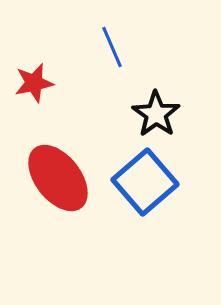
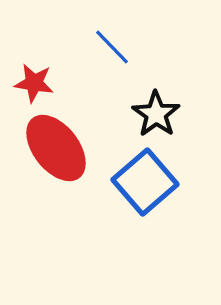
blue line: rotated 21 degrees counterclockwise
red star: rotated 21 degrees clockwise
red ellipse: moved 2 px left, 30 px up
